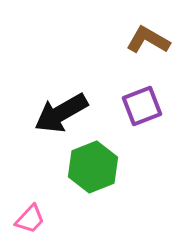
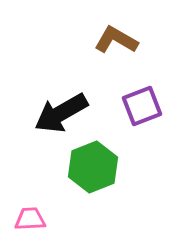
brown L-shape: moved 32 px left
pink trapezoid: rotated 136 degrees counterclockwise
